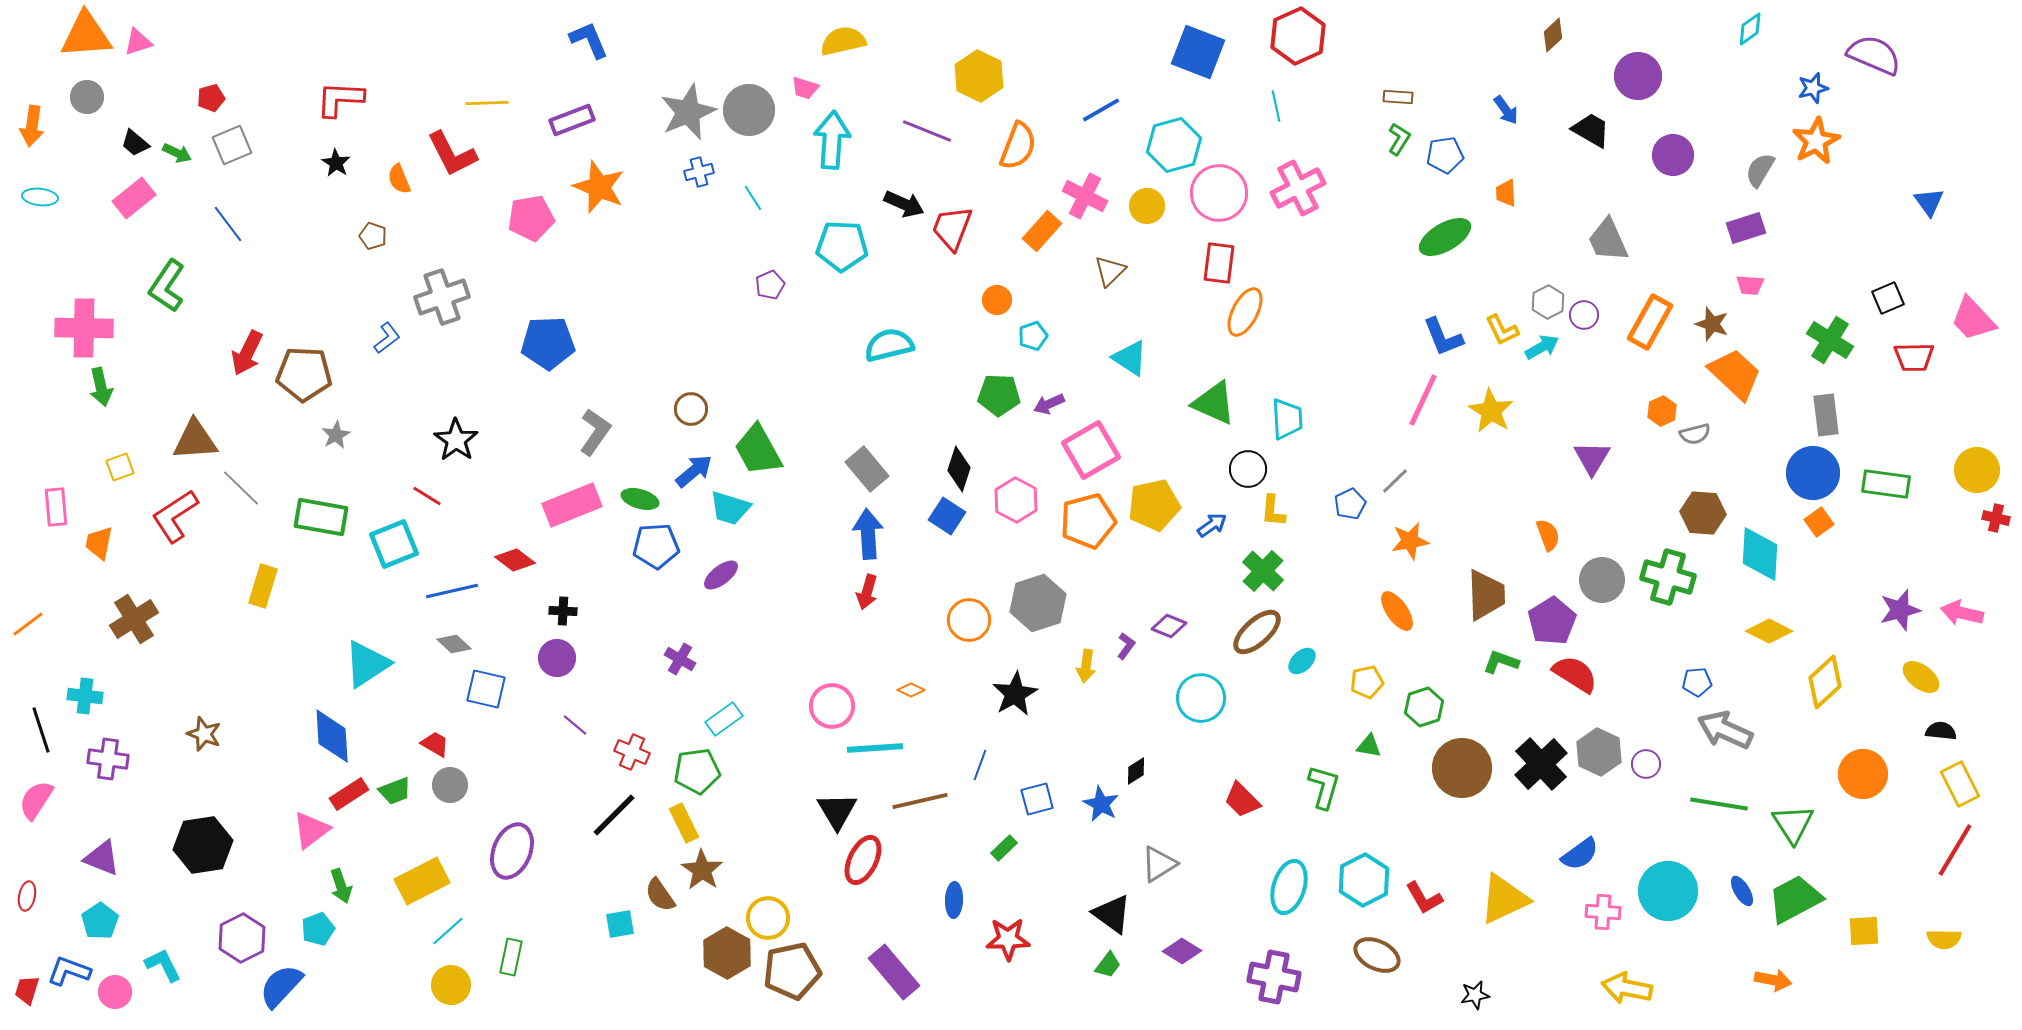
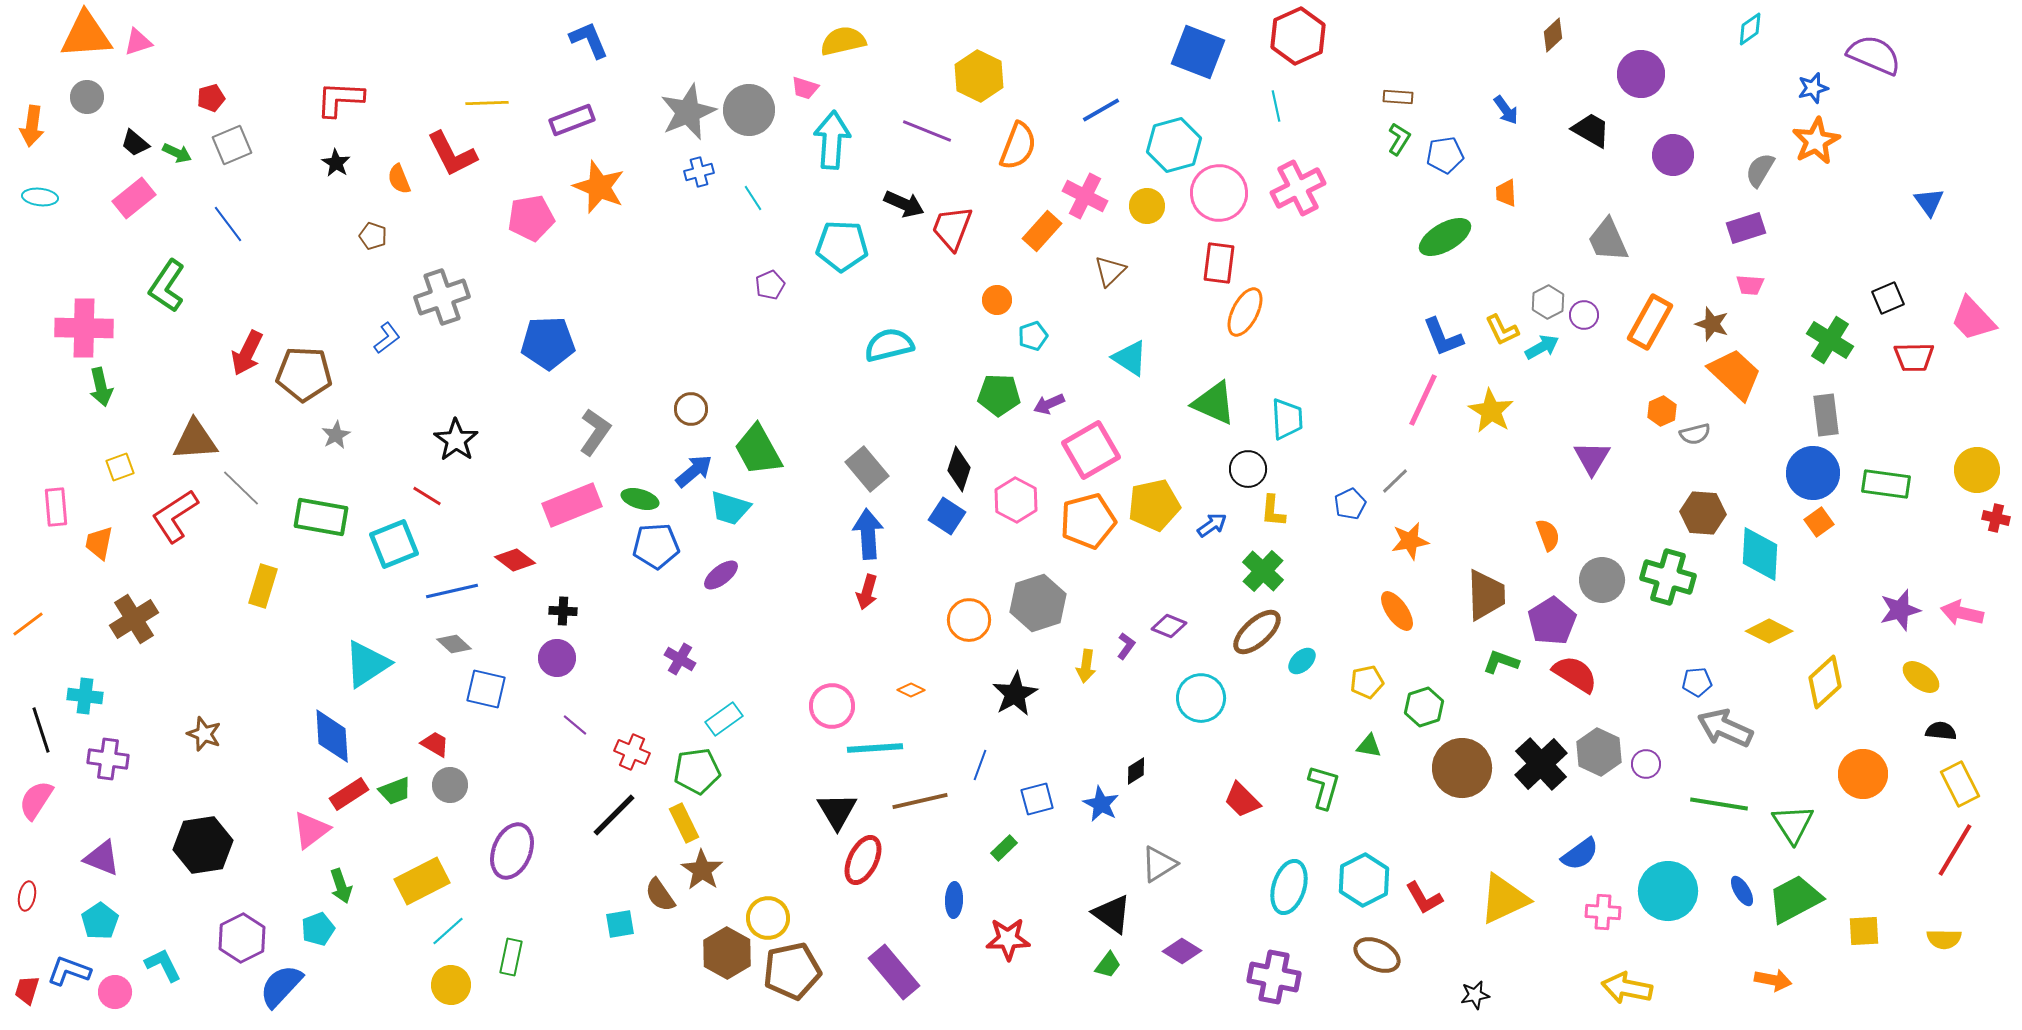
purple circle at (1638, 76): moved 3 px right, 2 px up
gray arrow at (1725, 730): moved 2 px up
